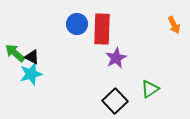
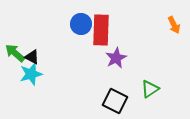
blue circle: moved 4 px right
red rectangle: moved 1 px left, 1 px down
black square: rotated 20 degrees counterclockwise
